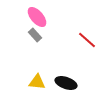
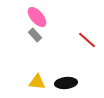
black ellipse: rotated 25 degrees counterclockwise
